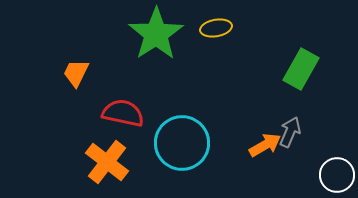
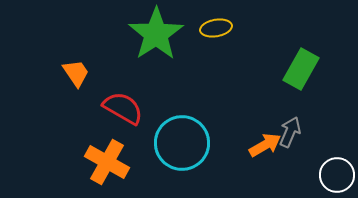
orange trapezoid: rotated 120 degrees clockwise
red semicircle: moved 5 px up; rotated 18 degrees clockwise
orange cross: rotated 9 degrees counterclockwise
